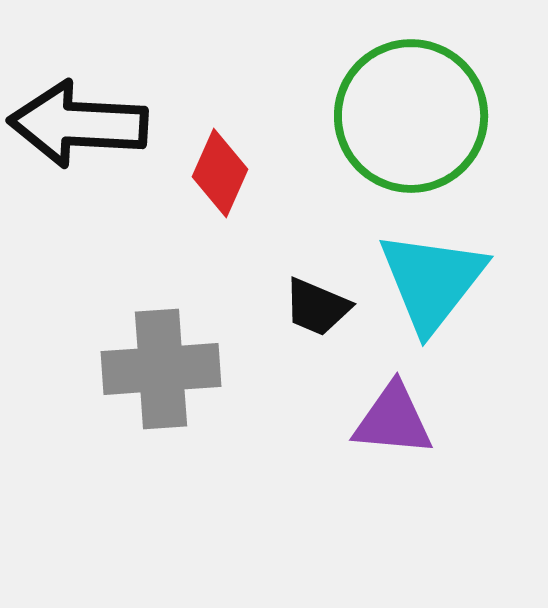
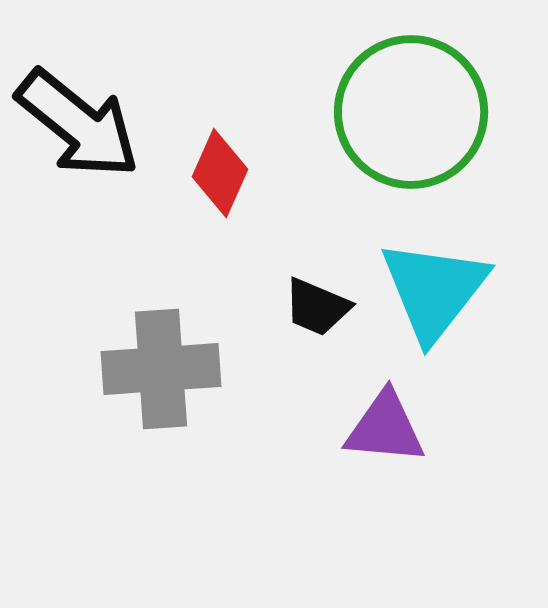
green circle: moved 4 px up
black arrow: rotated 144 degrees counterclockwise
cyan triangle: moved 2 px right, 9 px down
purple triangle: moved 8 px left, 8 px down
